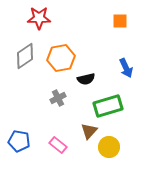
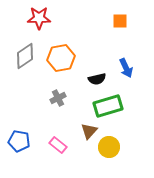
black semicircle: moved 11 px right
